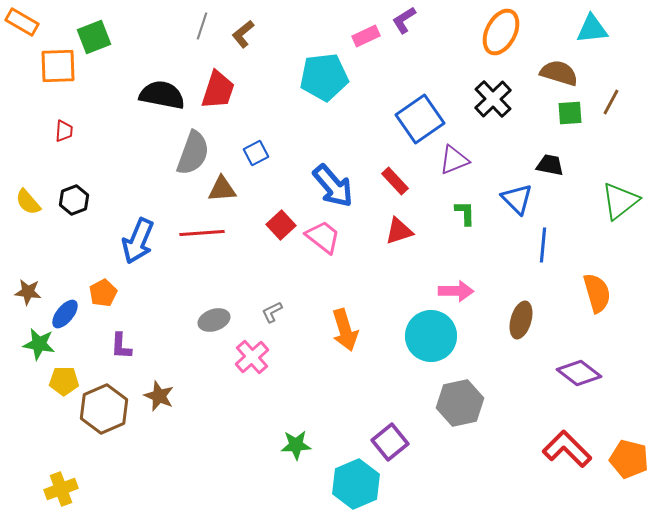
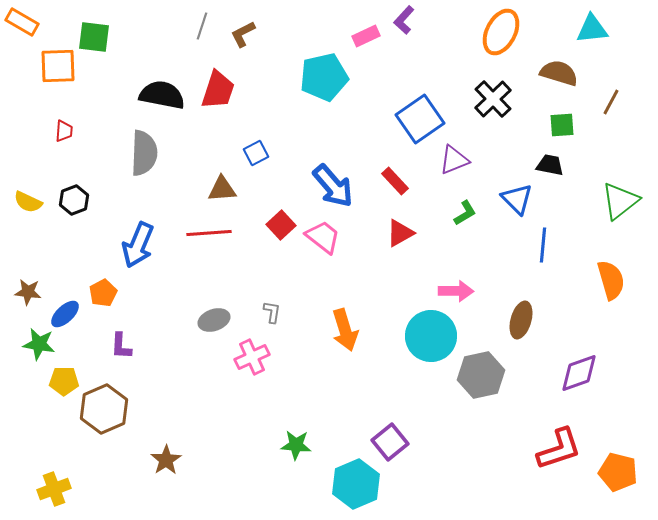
purple L-shape at (404, 20): rotated 16 degrees counterclockwise
brown L-shape at (243, 34): rotated 12 degrees clockwise
green square at (94, 37): rotated 28 degrees clockwise
cyan pentagon at (324, 77): rotated 6 degrees counterclockwise
green square at (570, 113): moved 8 px left, 12 px down
gray semicircle at (193, 153): moved 49 px left; rotated 18 degrees counterclockwise
yellow semicircle at (28, 202): rotated 24 degrees counterclockwise
green L-shape at (465, 213): rotated 60 degrees clockwise
red triangle at (399, 231): moved 1 px right, 2 px down; rotated 12 degrees counterclockwise
red line at (202, 233): moved 7 px right
blue arrow at (138, 241): moved 4 px down
orange semicircle at (597, 293): moved 14 px right, 13 px up
gray L-shape at (272, 312): rotated 125 degrees clockwise
blue ellipse at (65, 314): rotated 8 degrees clockwise
pink cross at (252, 357): rotated 16 degrees clockwise
purple diamond at (579, 373): rotated 57 degrees counterclockwise
brown star at (159, 396): moved 7 px right, 64 px down; rotated 16 degrees clockwise
gray hexagon at (460, 403): moved 21 px right, 28 px up
green star at (296, 445): rotated 8 degrees clockwise
red L-shape at (567, 449): moved 8 px left; rotated 117 degrees clockwise
orange pentagon at (629, 459): moved 11 px left, 13 px down
yellow cross at (61, 489): moved 7 px left
